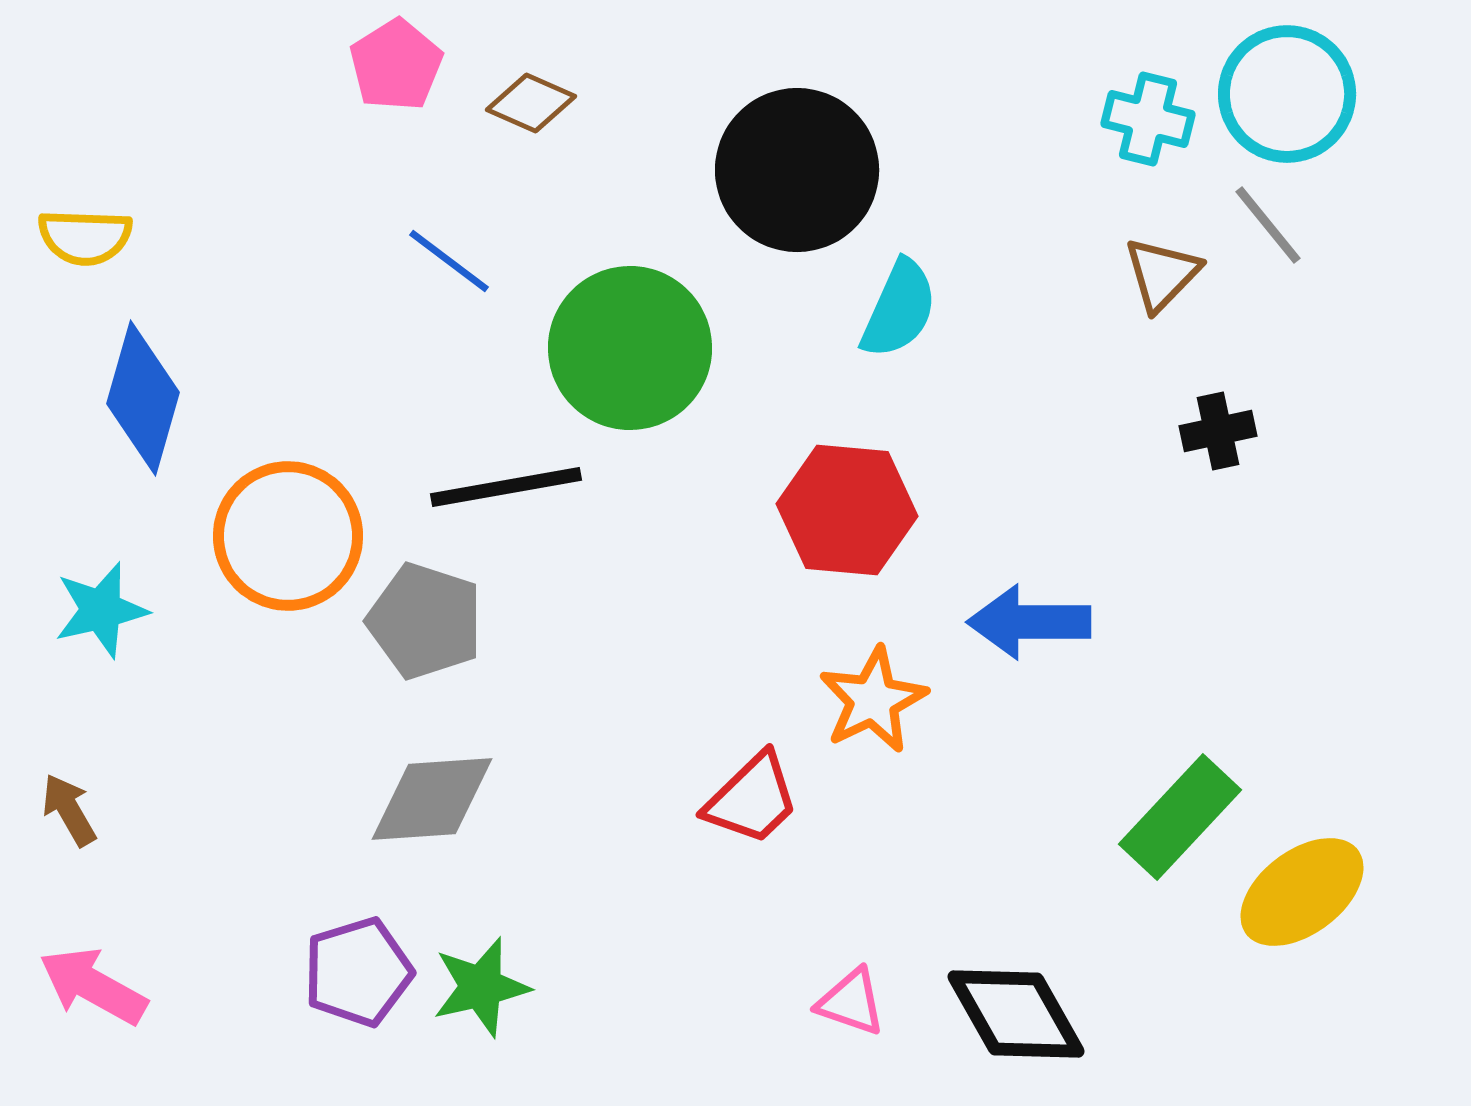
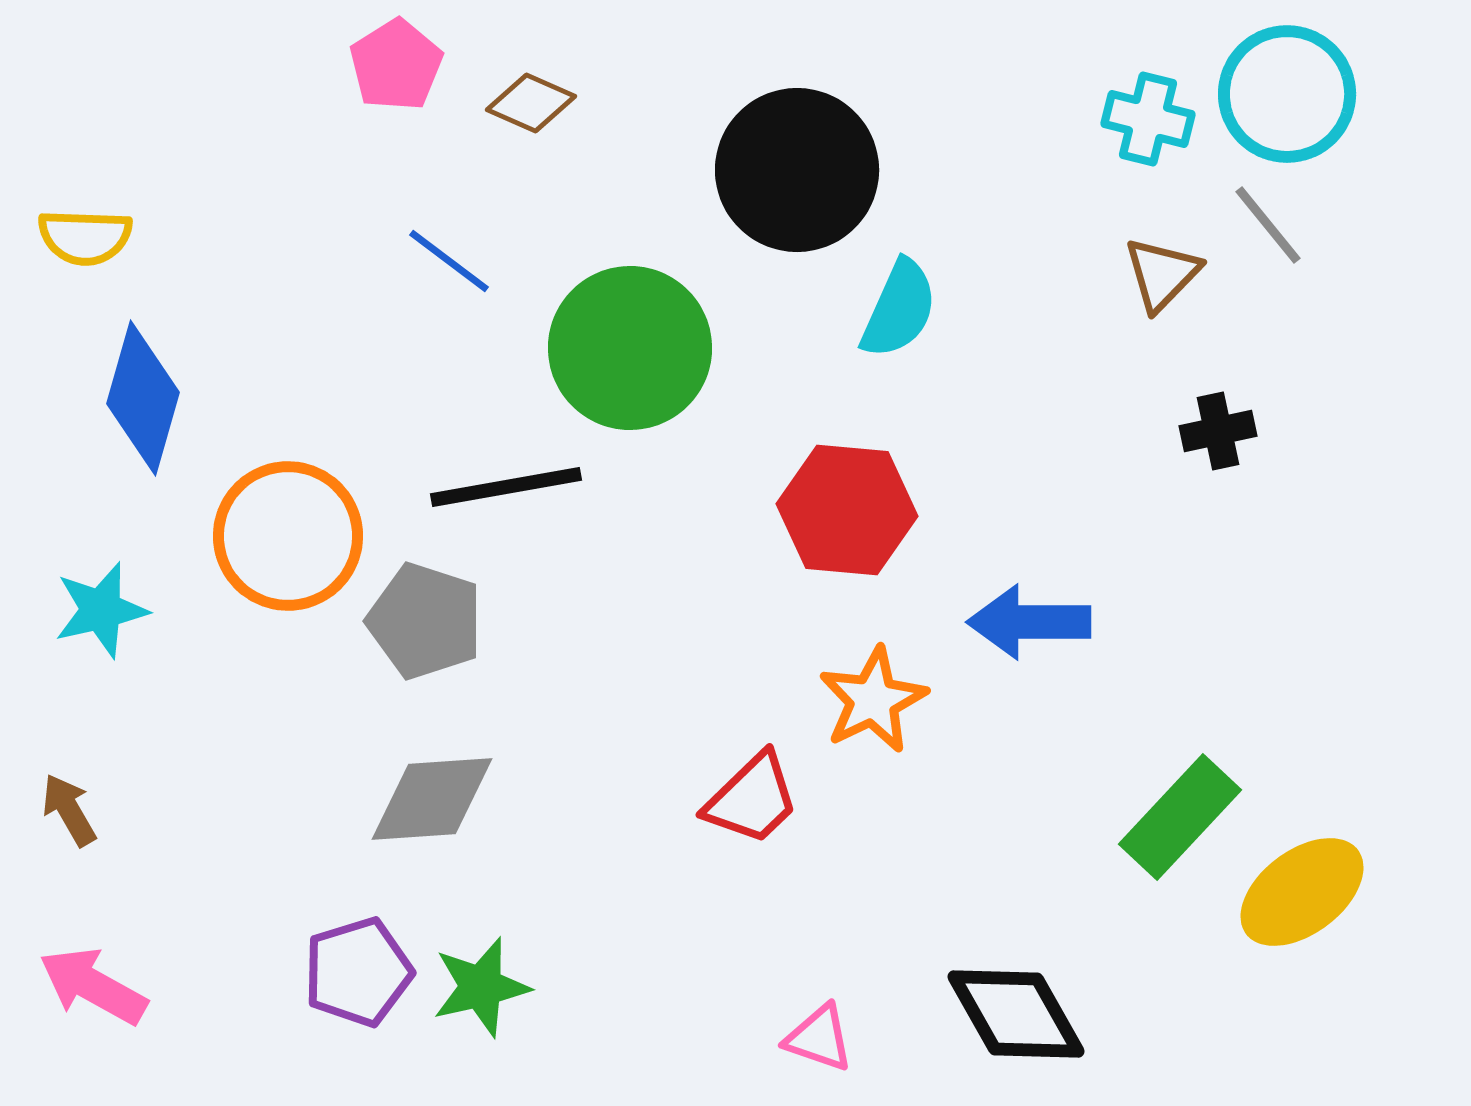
pink triangle: moved 32 px left, 36 px down
